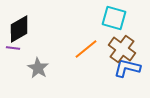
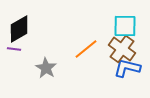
cyan square: moved 11 px right, 8 px down; rotated 15 degrees counterclockwise
purple line: moved 1 px right, 1 px down
gray star: moved 8 px right
